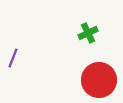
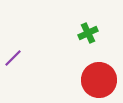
purple line: rotated 24 degrees clockwise
